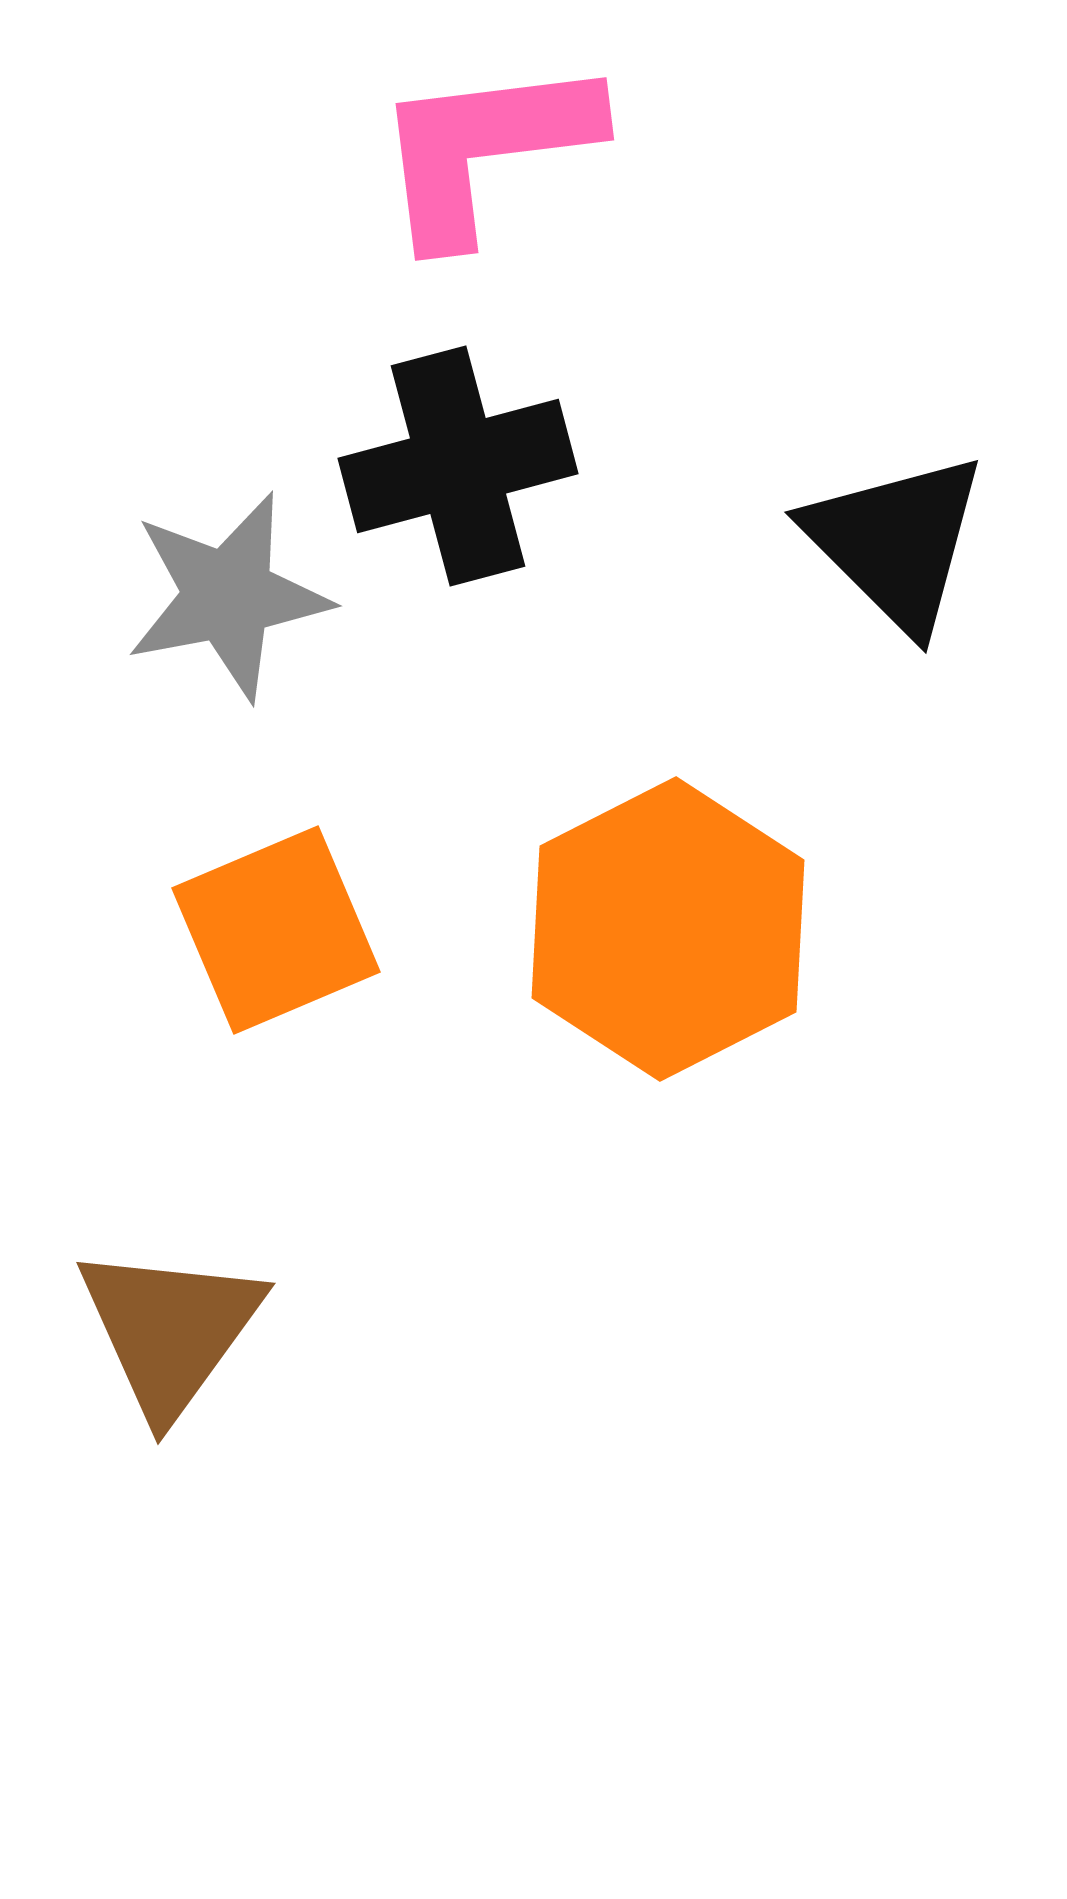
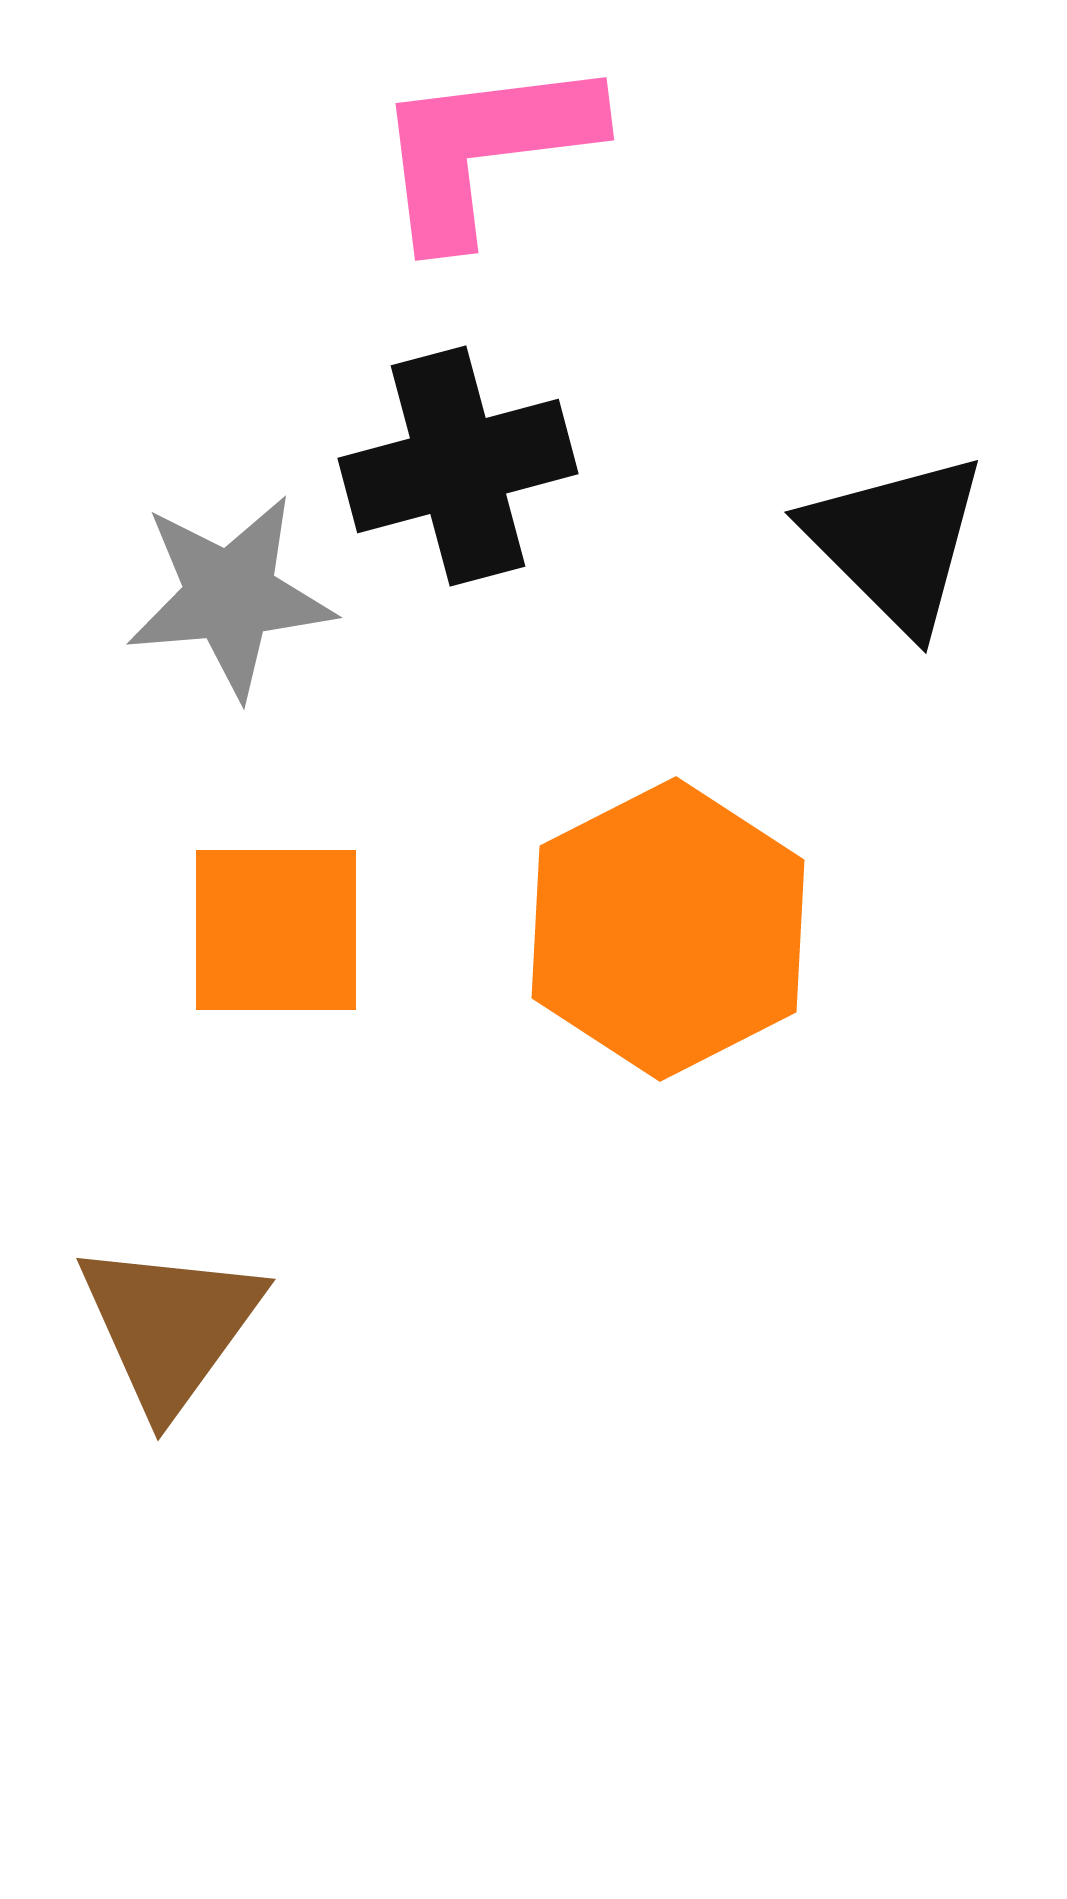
gray star: moved 2 px right; rotated 6 degrees clockwise
orange square: rotated 23 degrees clockwise
brown triangle: moved 4 px up
